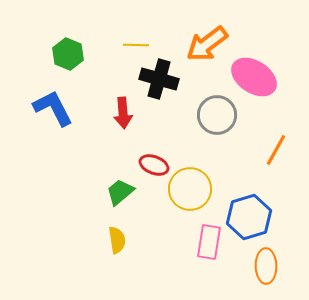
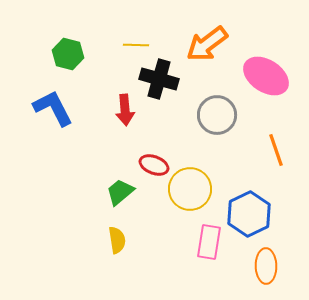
green hexagon: rotated 8 degrees counterclockwise
pink ellipse: moved 12 px right, 1 px up
red arrow: moved 2 px right, 3 px up
orange line: rotated 48 degrees counterclockwise
blue hexagon: moved 3 px up; rotated 9 degrees counterclockwise
